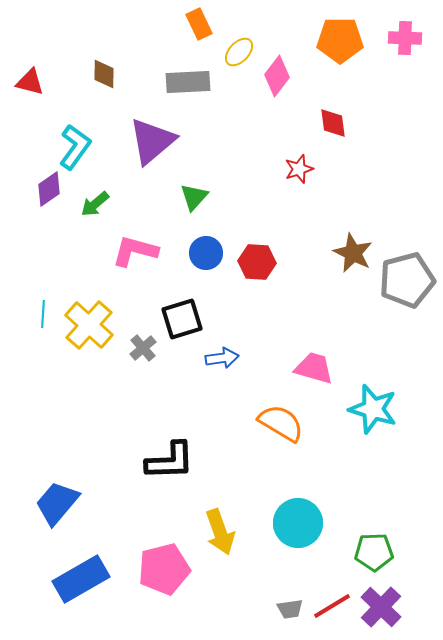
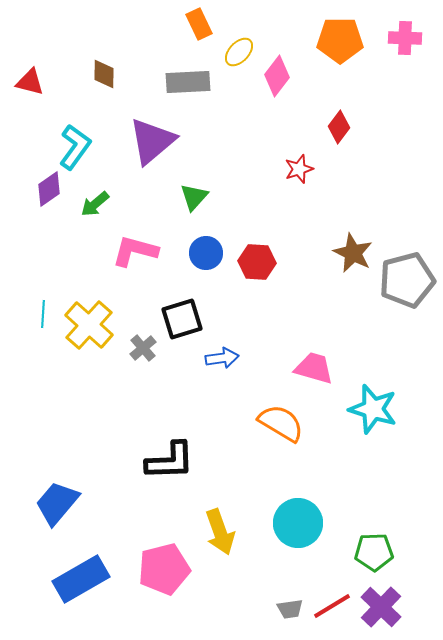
red diamond: moved 6 px right, 4 px down; rotated 44 degrees clockwise
